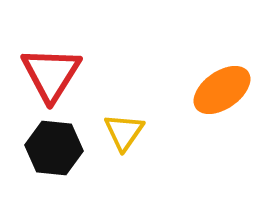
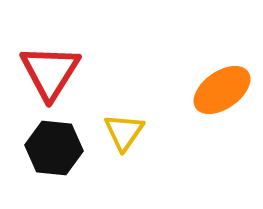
red triangle: moved 1 px left, 2 px up
